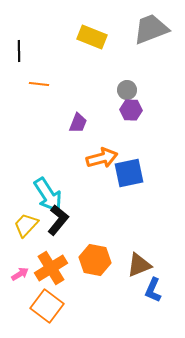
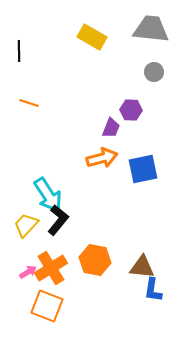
gray trapezoid: rotated 27 degrees clockwise
yellow rectangle: rotated 8 degrees clockwise
orange line: moved 10 px left, 19 px down; rotated 12 degrees clockwise
gray circle: moved 27 px right, 18 px up
purple trapezoid: moved 33 px right, 5 px down
blue square: moved 14 px right, 4 px up
brown triangle: moved 3 px right, 2 px down; rotated 28 degrees clockwise
pink arrow: moved 8 px right, 2 px up
blue L-shape: rotated 15 degrees counterclockwise
orange square: rotated 16 degrees counterclockwise
